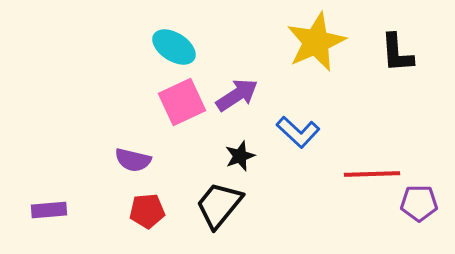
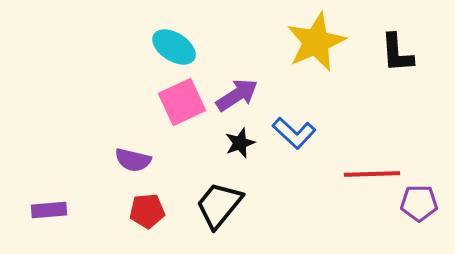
blue L-shape: moved 4 px left, 1 px down
black star: moved 13 px up
